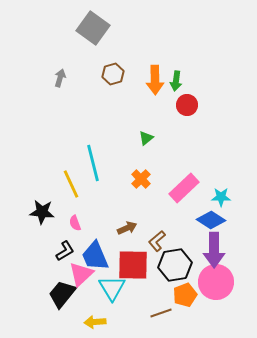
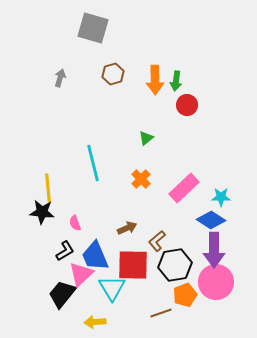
gray square: rotated 20 degrees counterclockwise
yellow line: moved 23 px left, 4 px down; rotated 20 degrees clockwise
